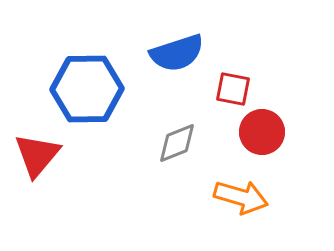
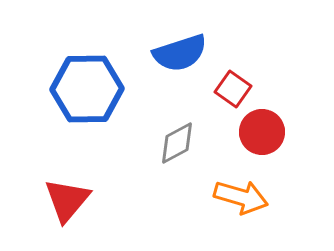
blue semicircle: moved 3 px right
red square: rotated 24 degrees clockwise
gray diamond: rotated 6 degrees counterclockwise
red triangle: moved 30 px right, 45 px down
